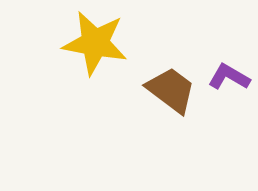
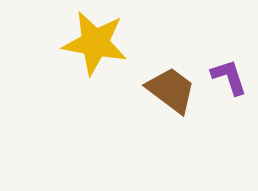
purple L-shape: rotated 42 degrees clockwise
